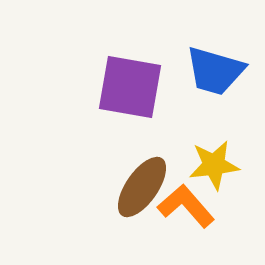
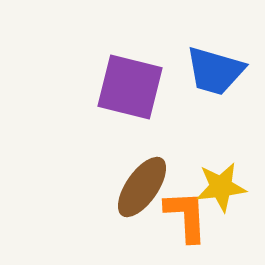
purple square: rotated 4 degrees clockwise
yellow star: moved 7 px right, 22 px down
orange L-shape: moved 10 px down; rotated 38 degrees clockwise
